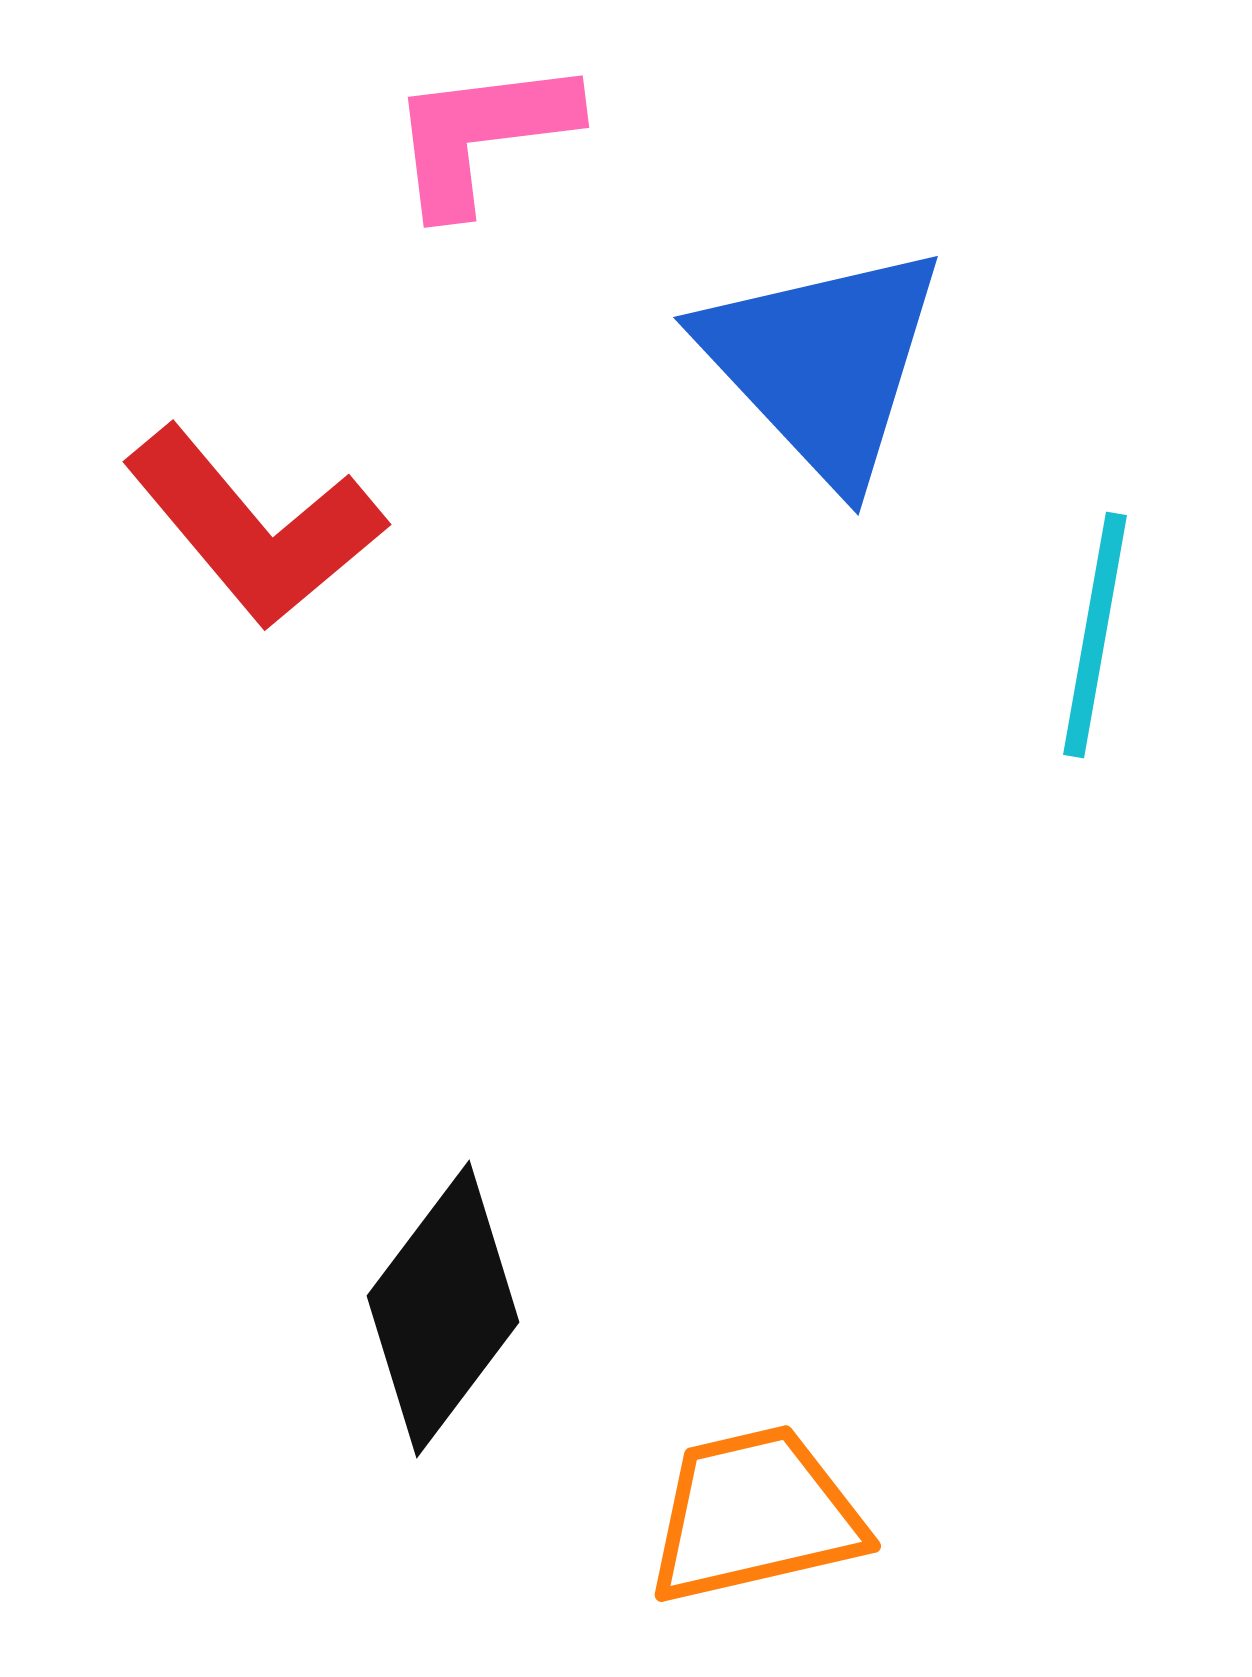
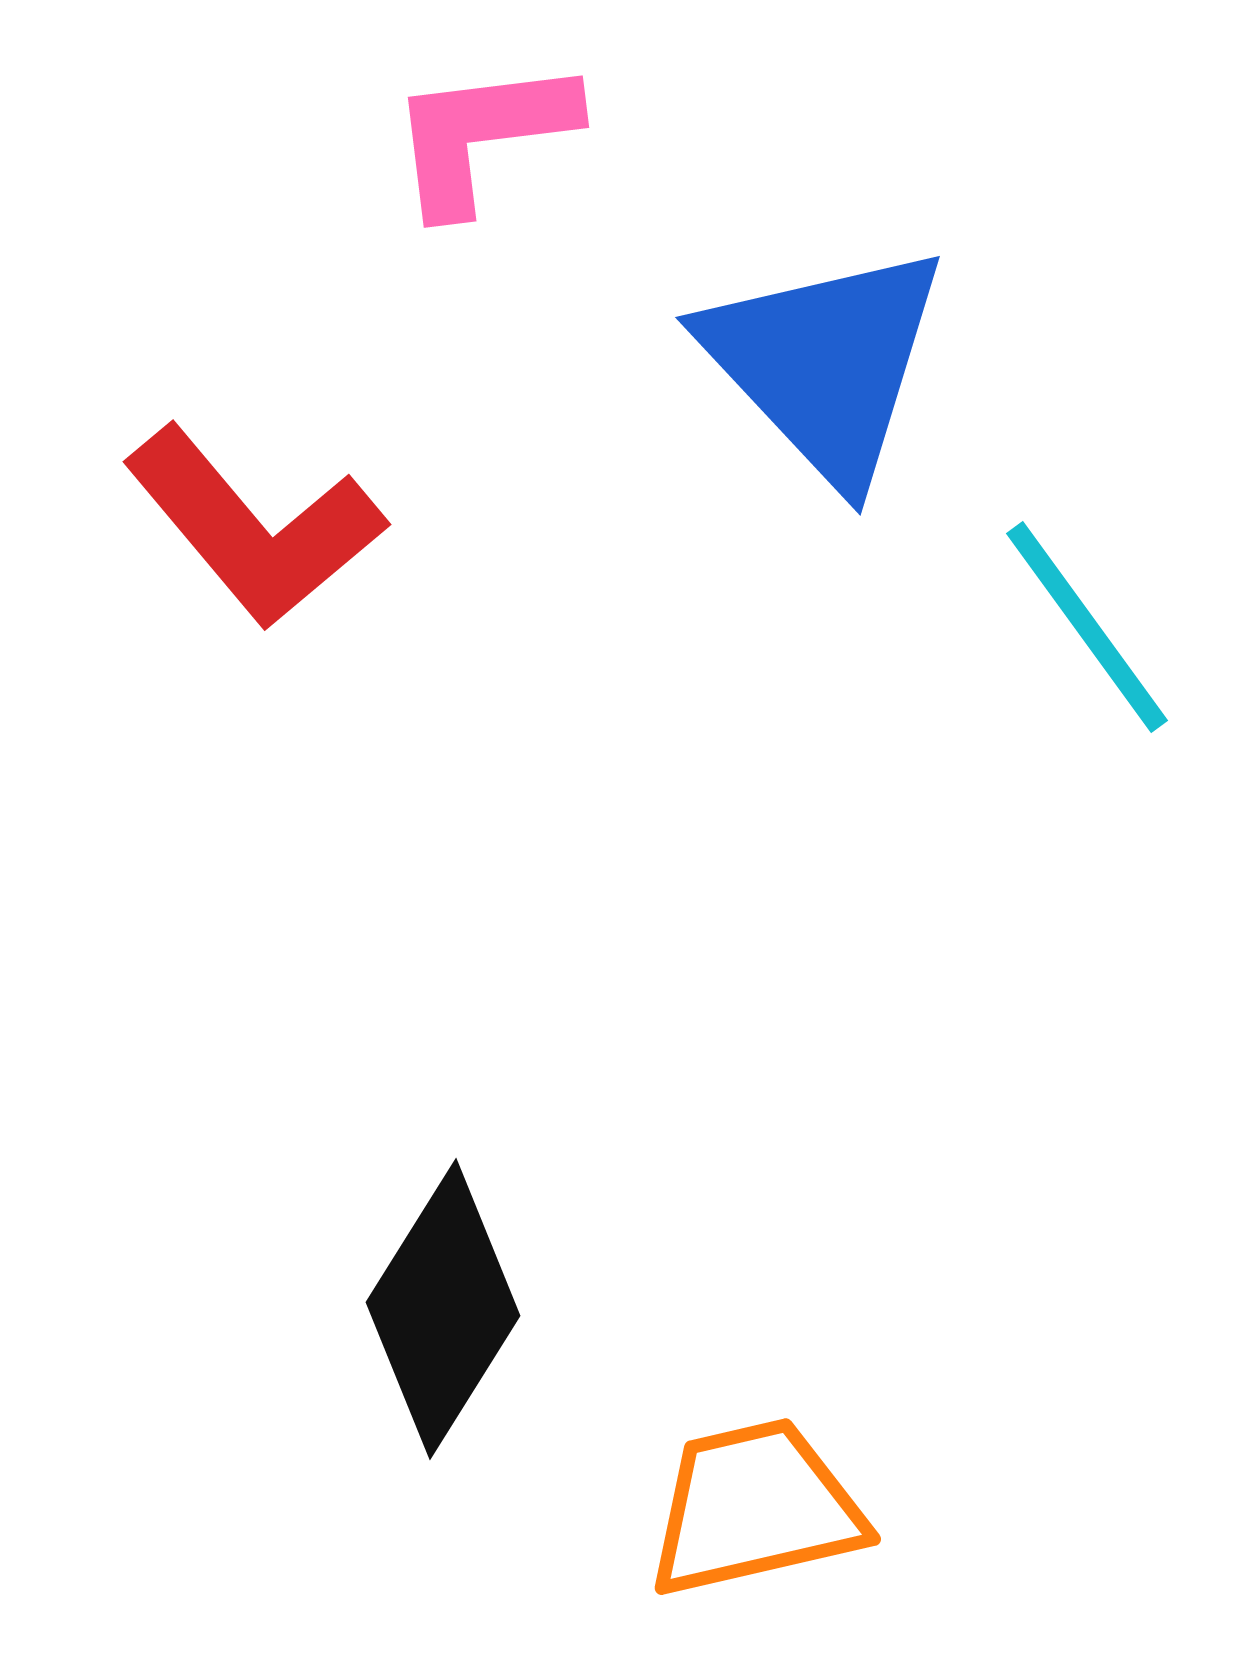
blue triangle: moved 2 px right
cyan line: moved 8 px left, 8 px up; rotated 46 degrees counterclockwise
black diamond: rotated 5 degrees counterclockwise
orange trapezoid: moved 7 px up
